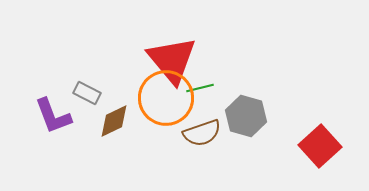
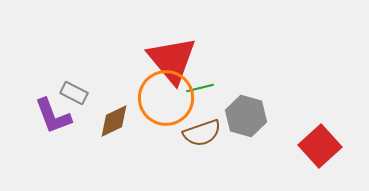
gray rectangle: moved 13 px left
